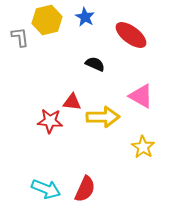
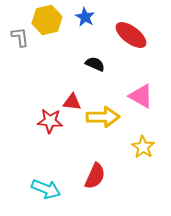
red semicircle: moved 10 px right, 13 px up
